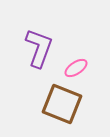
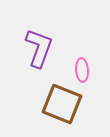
pink ellipse: moved 6 px right, 2 px down; rotated 60 degrees counterclockwise
